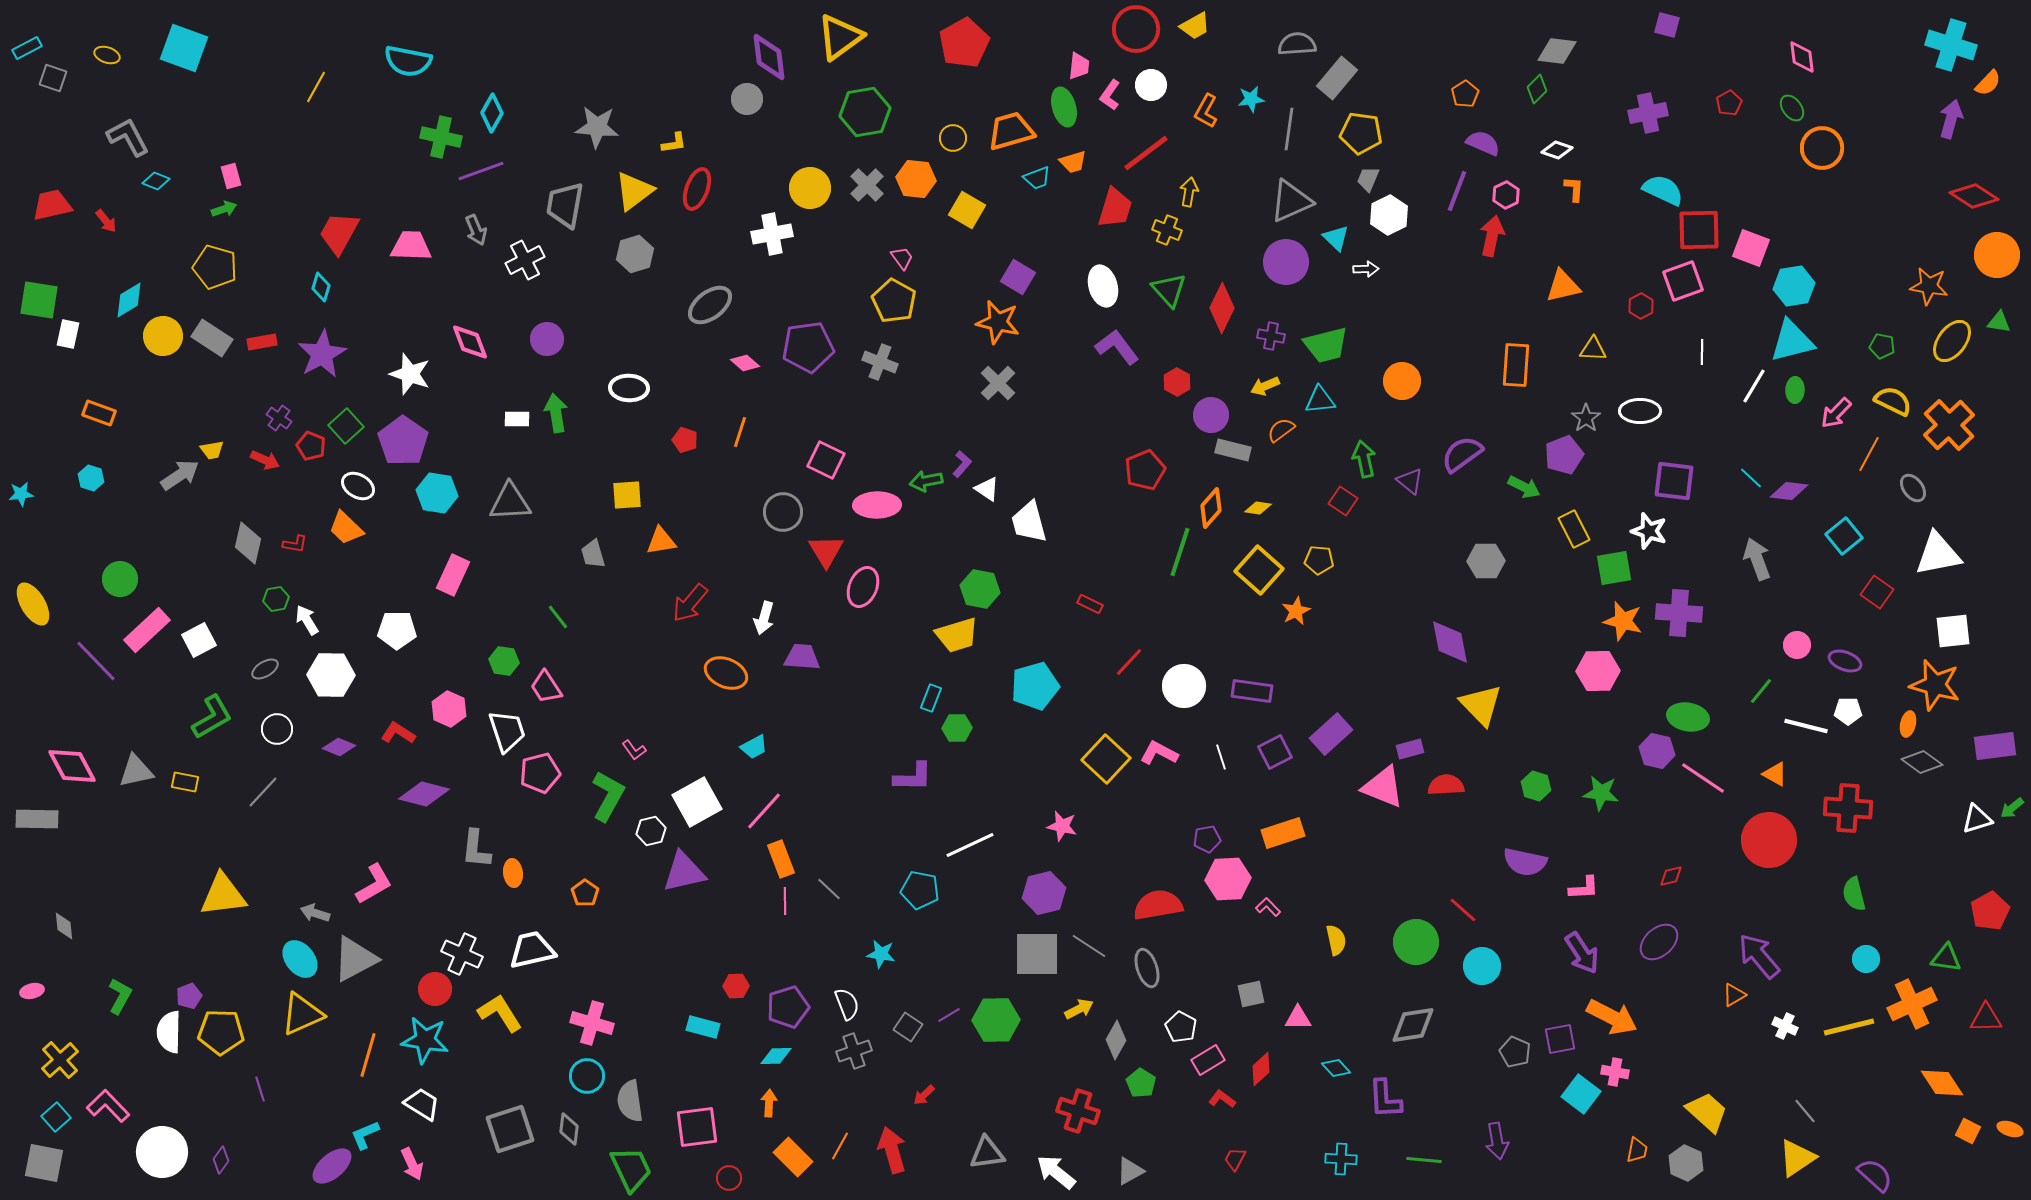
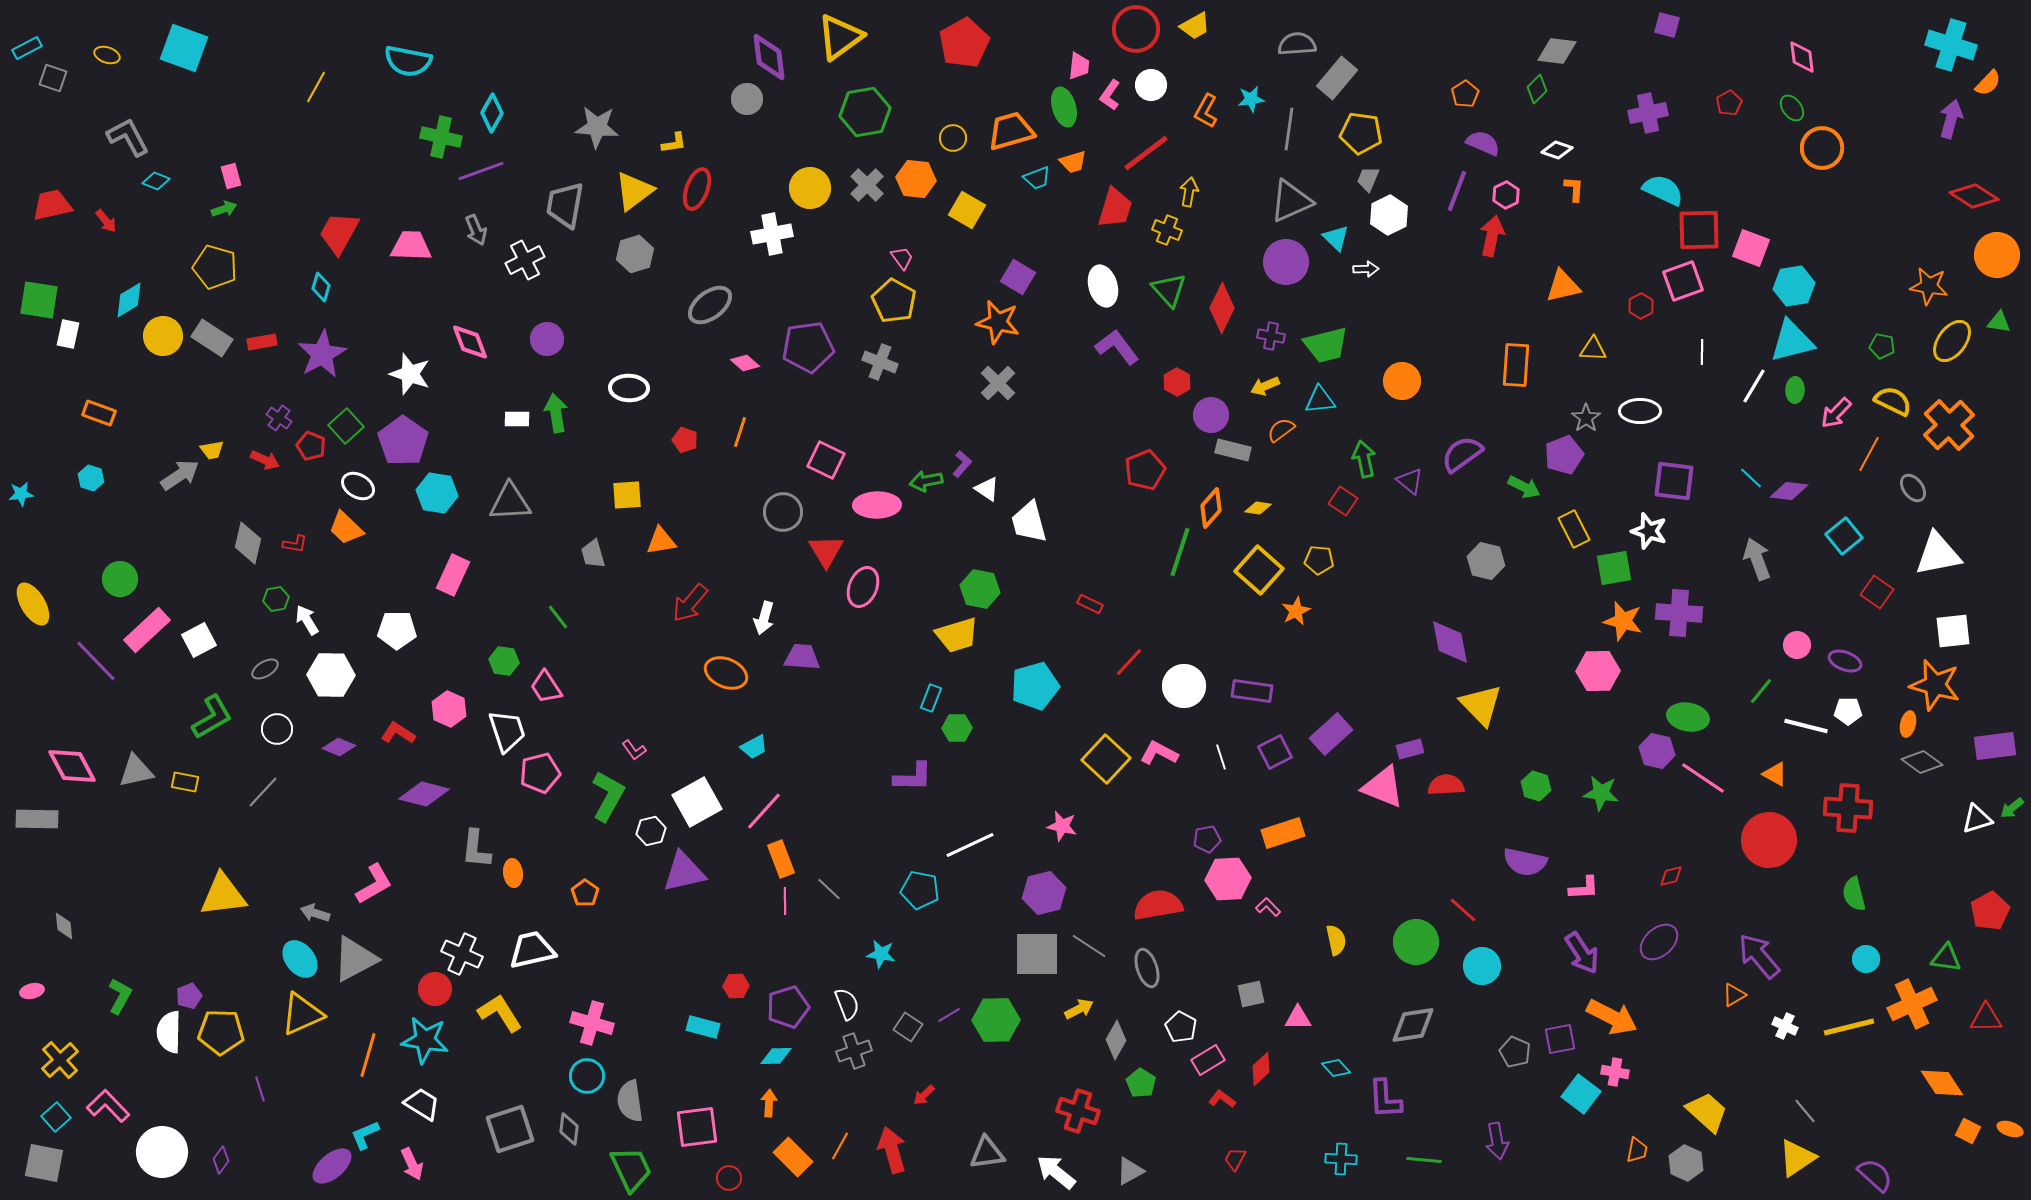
gray hexagon at (1486, 561): rotated 15 degrees clockwise
